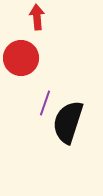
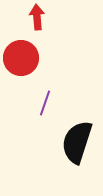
black semicircle: moved 9 px right, 20 px down
